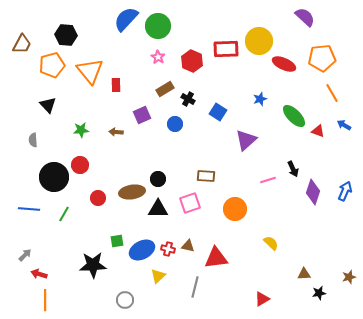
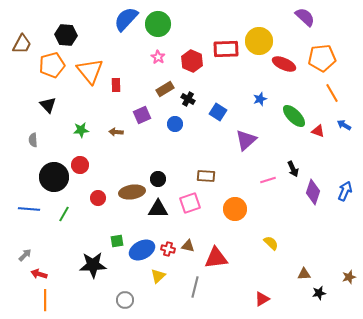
green circle at (158, 26): moved 2 px up
